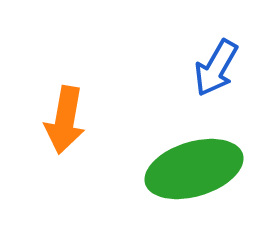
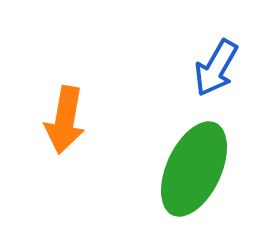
green ellipse: rotated 48 degrees counterclockwise
